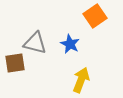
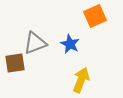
orange square: rotated 10 degrees clockwise
gray triangle: rotated 35 degrees counterclockwise
